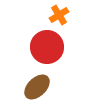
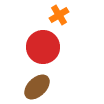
red circle: moved 4 px left
